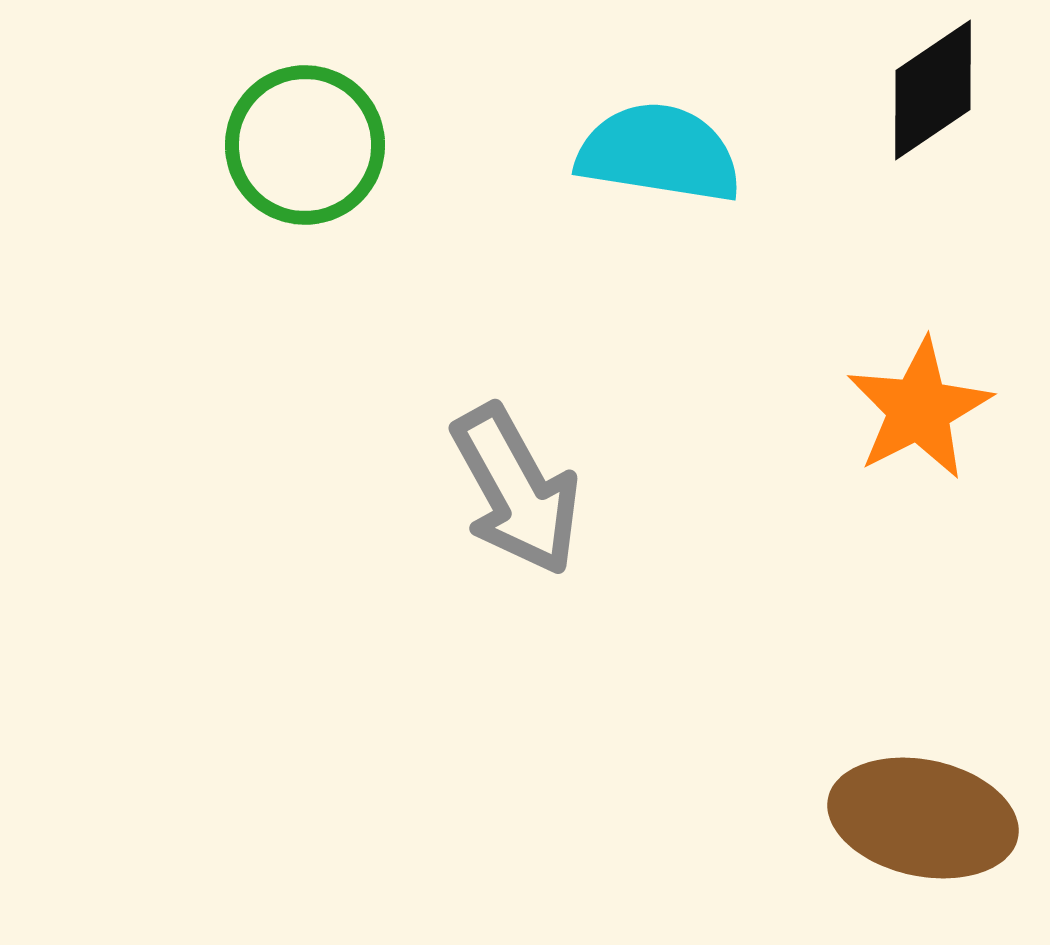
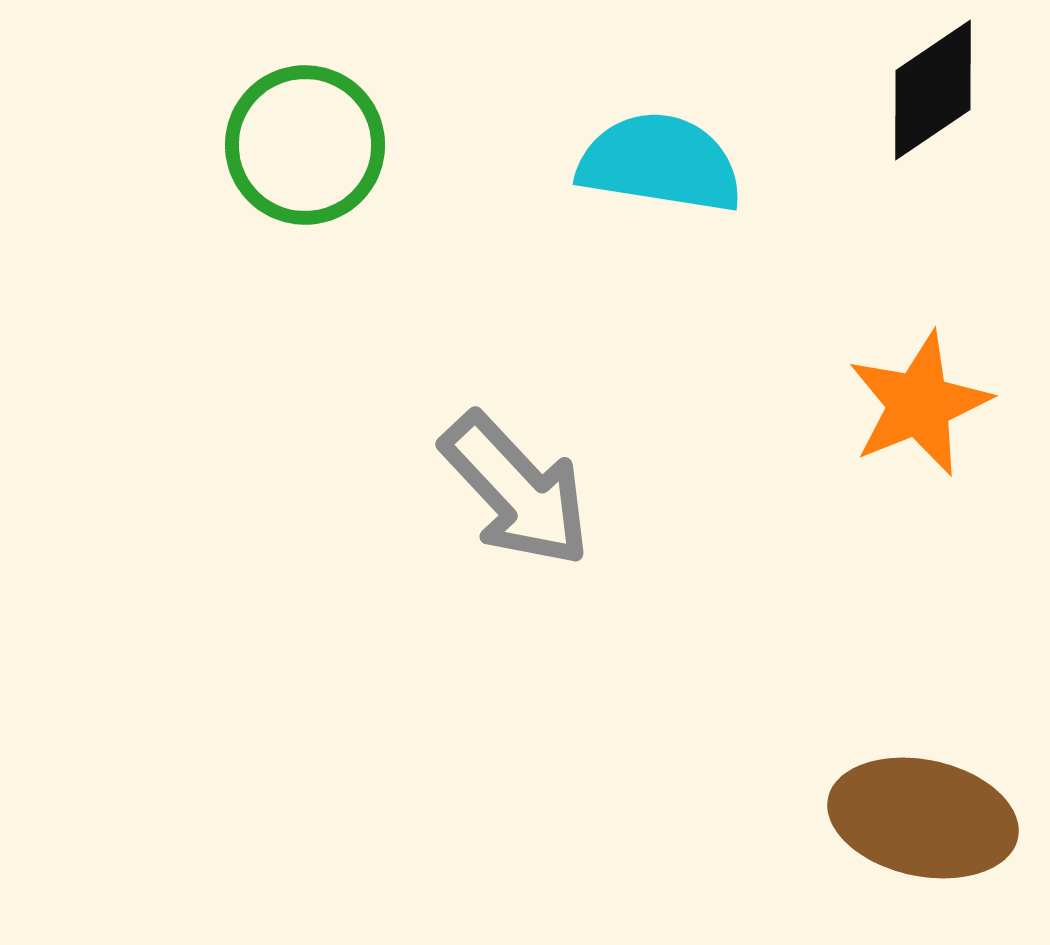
cyan semicircle: moved 1 px right, 10 px down
orange star: moved 5 px up; rotated 5 degrees clockwise
gray arrow: rotated 14 degrees counterclockwise
